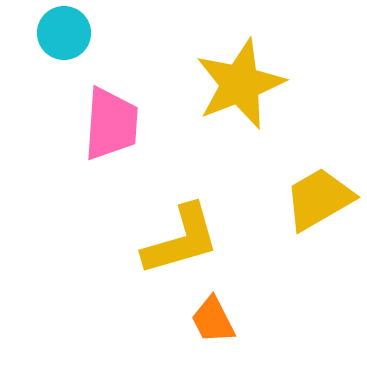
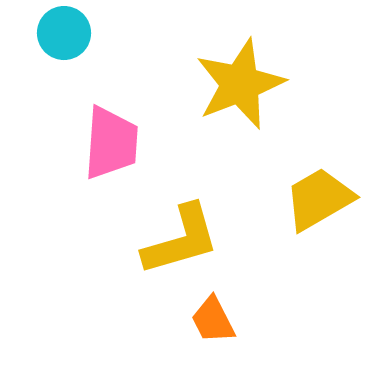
pink trapezoid: moved 19 px down
